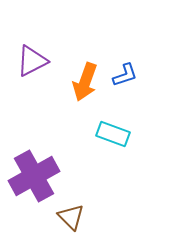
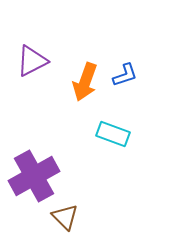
brown triangle: moved 6 px left
